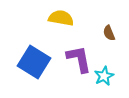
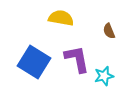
brown semicircle: moved 2 px up
purple L-shape: moved 2 px left
cyan star: rotated 12 degrees clockwise
